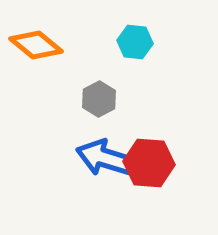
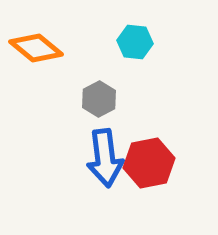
orange diamond: moved 3 px down
blue arrow: rotated 114 degrees counterclockwise
red hexagon: rotated 15 degrees counterclockwise
